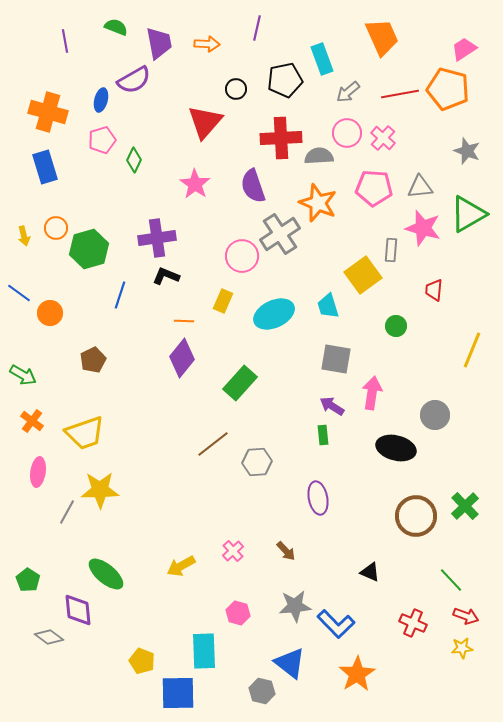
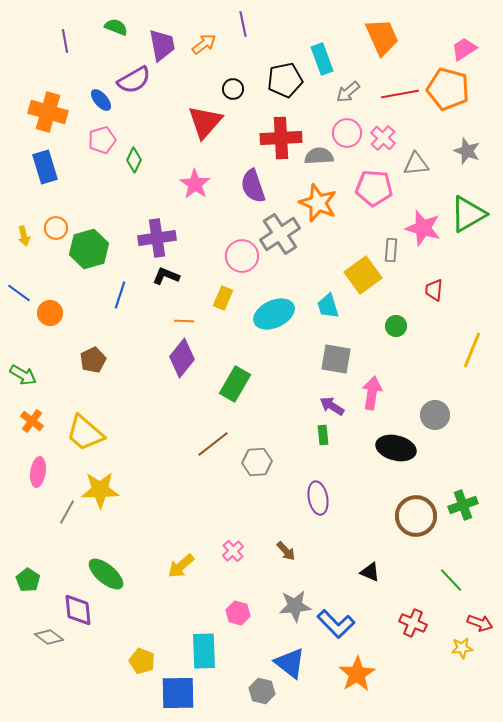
purple line at (257, 28): moved 14 px left, 4 px up; rotated 25 degrees counterclockwise
purple trapezoid at (159, 43): moved 3 px right, 2 px down
orange arrow at (207, 44): moved 3 px left; rotated 40 degrees counterclockwise
black circle at (236, 89): moved 3 px left
blue ellipse at (101, 100): rotated 55 degrees counterclockwise
gray triangle at (420, 187): moved 4 px left, 23 px up
yellow rectangle at (223, 301): moved 3 px up
green rectangle at (240, 383): moved 5 px left, 1 px down; rotated 12 degrees counterclockwise
yellow trapezoid at (85, 433): rotated 60 degrees clockwise
green cross at (465, 506): moved 2 px left, 1 px up; rotated 24 degrees clockwise
yellow arrow at (181, 566): rotated 12 degrees counterclockwise
red arrow at (466, 616): moved 14 px right, 7 px down
